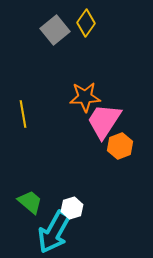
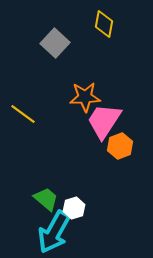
yellow diamond: moved 18 px right, 1 px down; rotated 24 degrees counterclockwise
gray square: moved 13 px down; rotated 8 degrees counterclockwise
yellow line: rotated 44 degrees counterclockwise
green trapezoid: moved 16 px right, 3 px up
white hexagon: moved 2 px right
